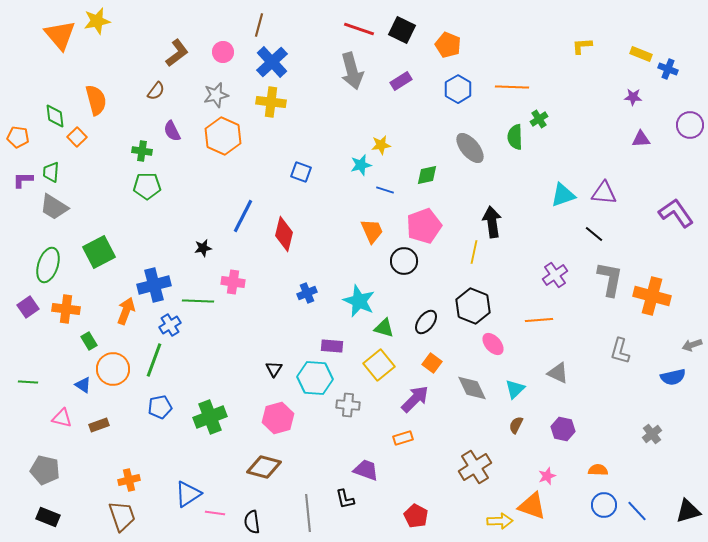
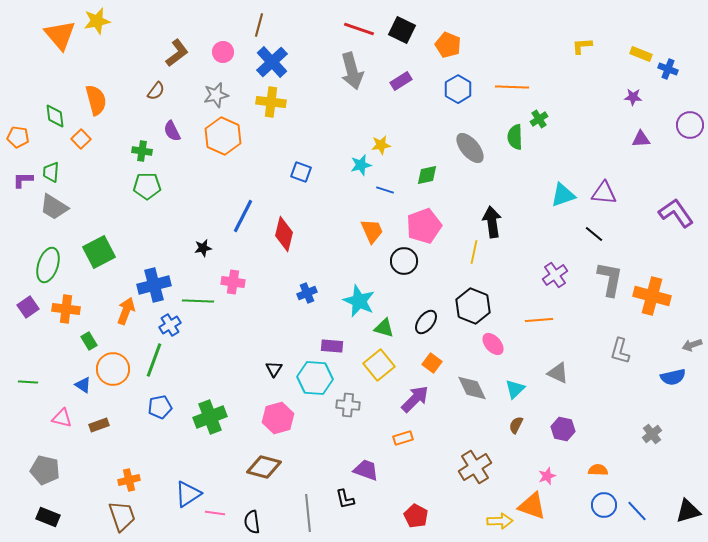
orange square at (77, 137): moved 4 px right, 2 px down
